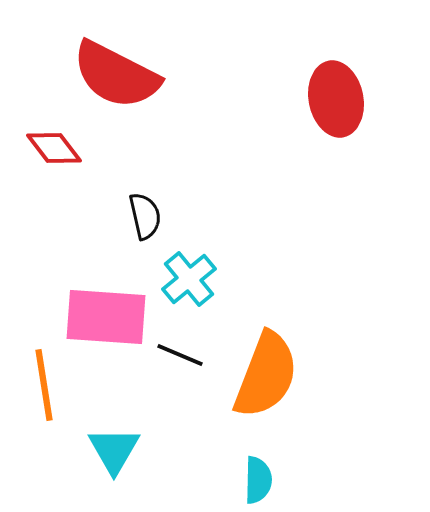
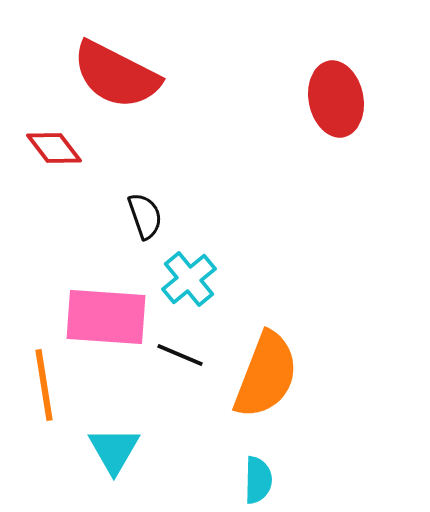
black semicircle: rotated 6 degrees counterclockwise
